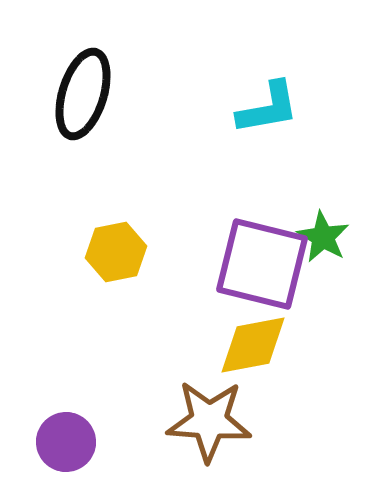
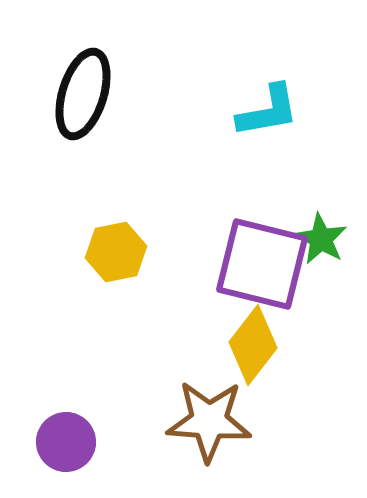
cyan L-shape: moved 3 px down
green star: moved 2 px left, 2 px down
yellow diamond: rotated 42 degrees counterclockwise
